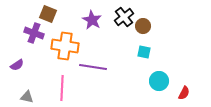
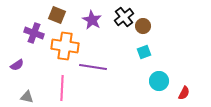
brown square: moved 9 px right, 1 px down
cyan square: rotated 32 degrees counterclockwise
